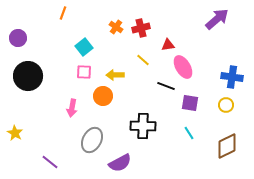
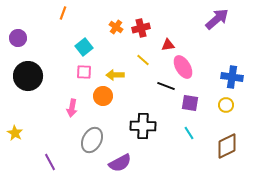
purple line: rotated 24 degrees clockwise
